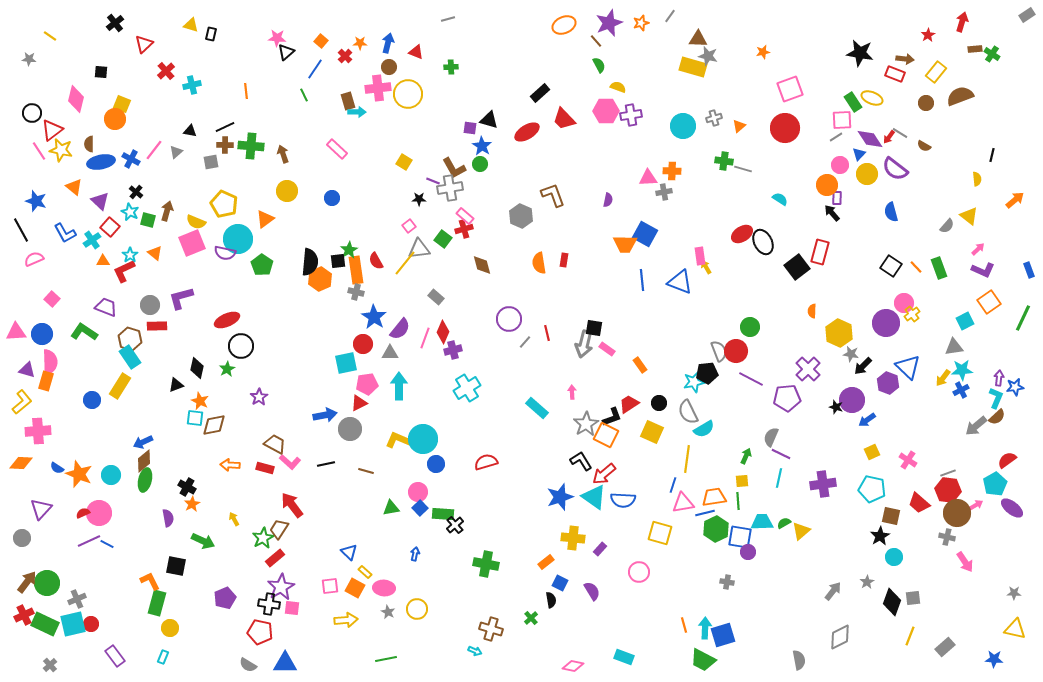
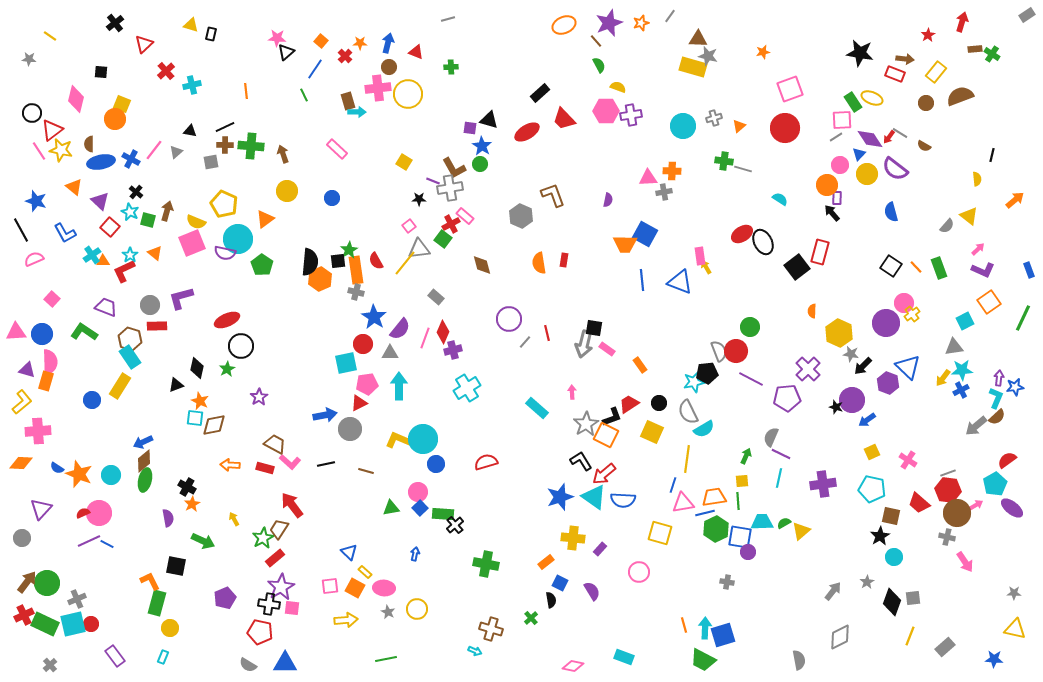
red cross at (464, 229): moved 13 px left, 5 px up; rotated 12 degrees counterclockwise
cyan cross at (92, 240): moved 15 px down
